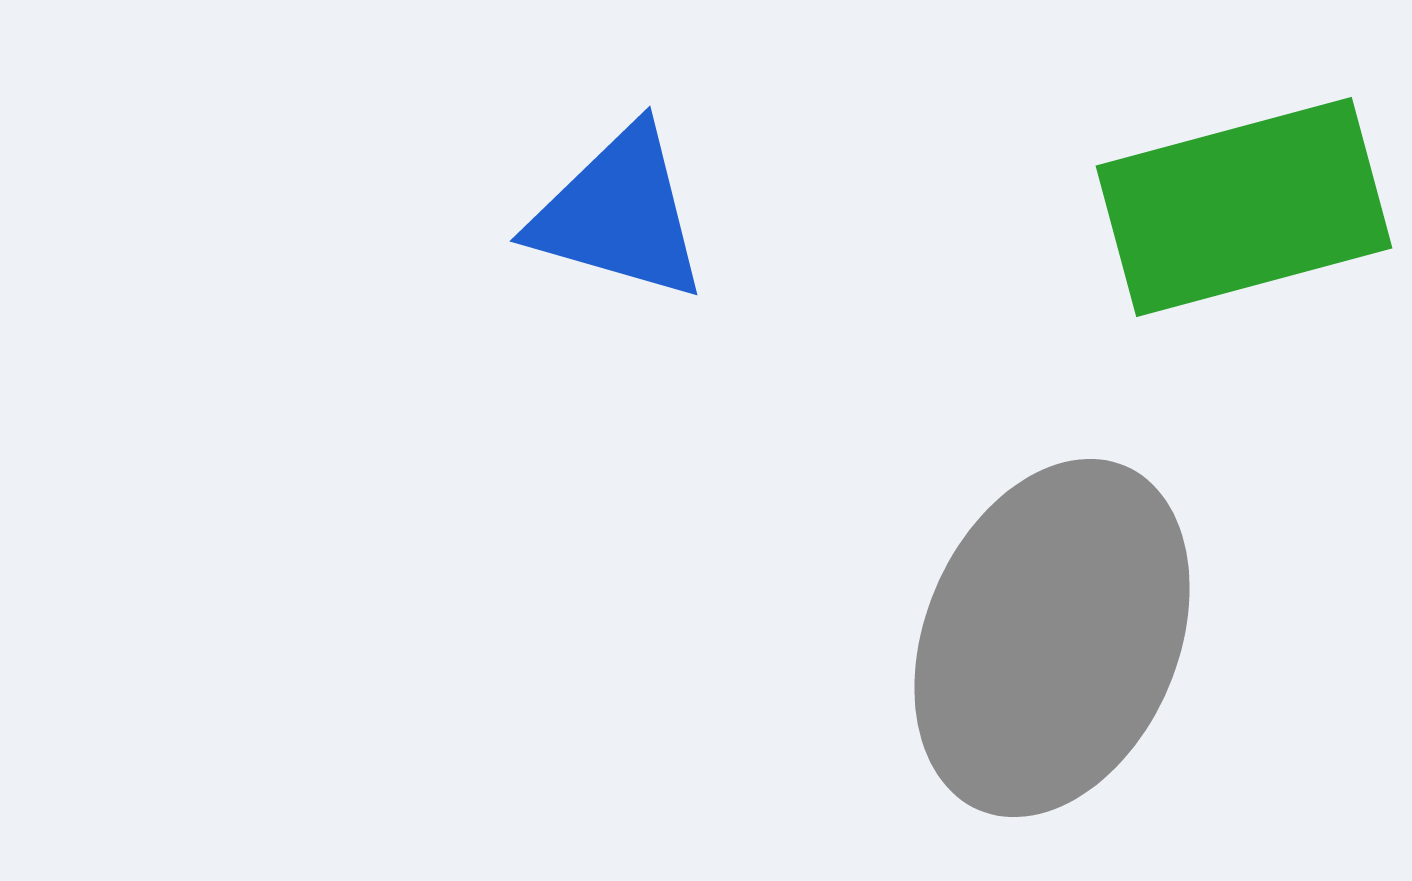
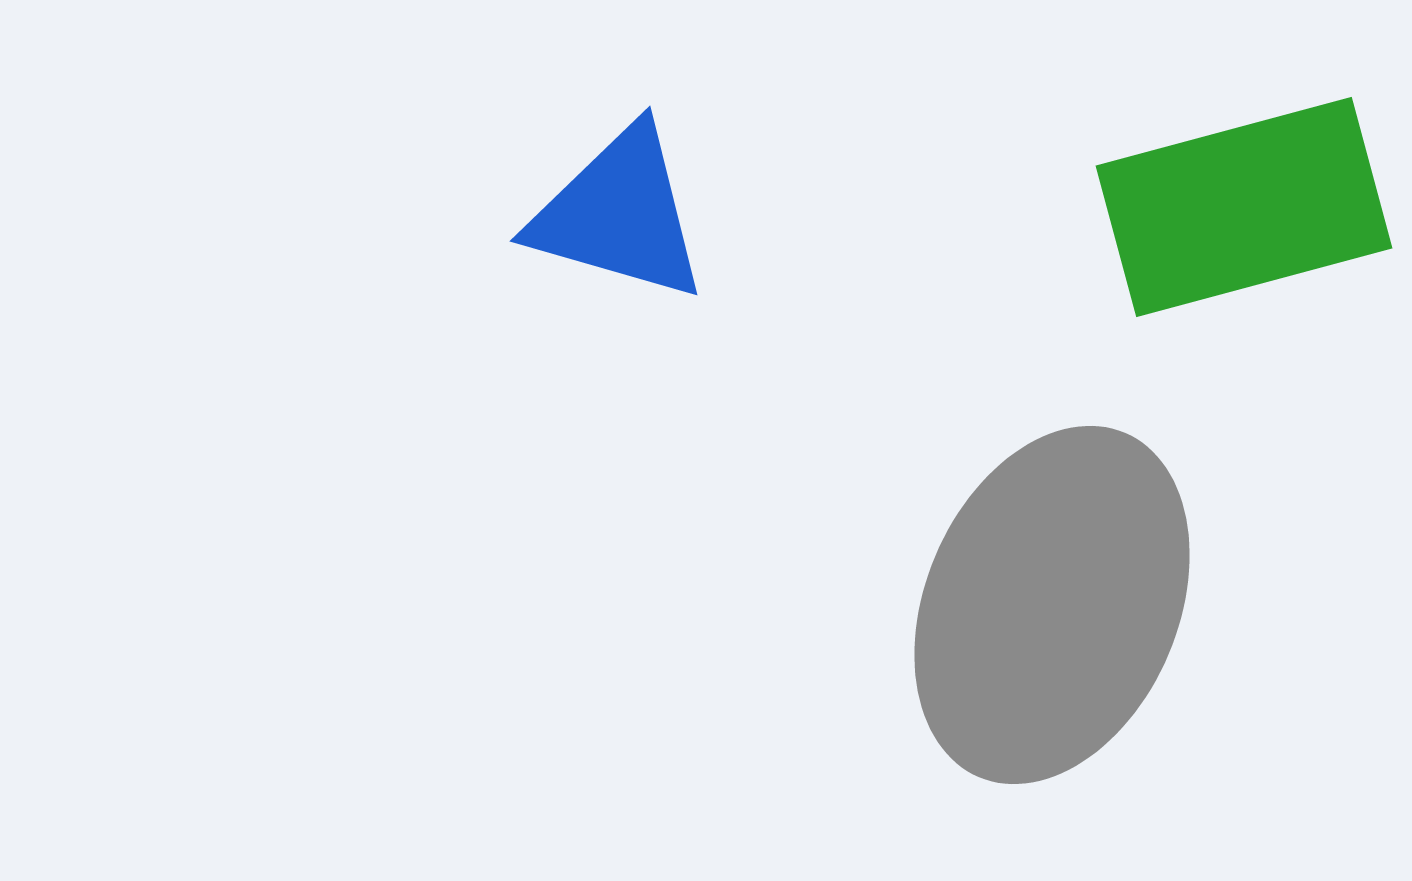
gray ellipse: moved 33 px up
